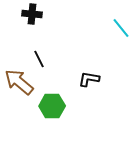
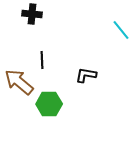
cyan line: moved 2 px down
black line: moved 3 px right, 1 px down; rotated 24 degrees clockwise
black L-shape: moved 3 px left, 4 px up
green hexagon: moved 3 px left, 2 px up
